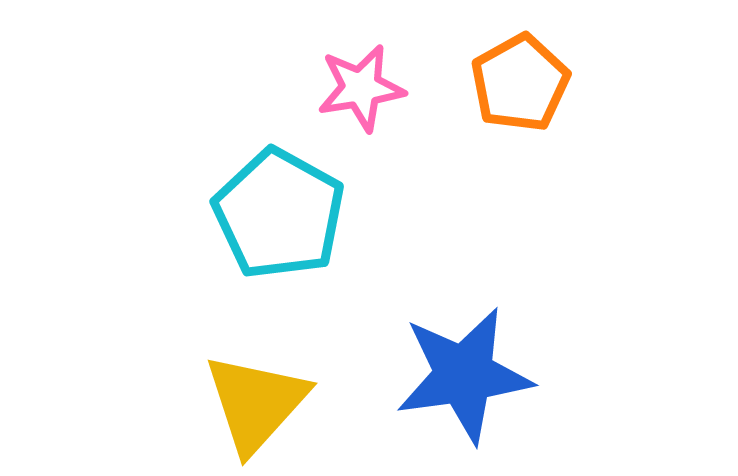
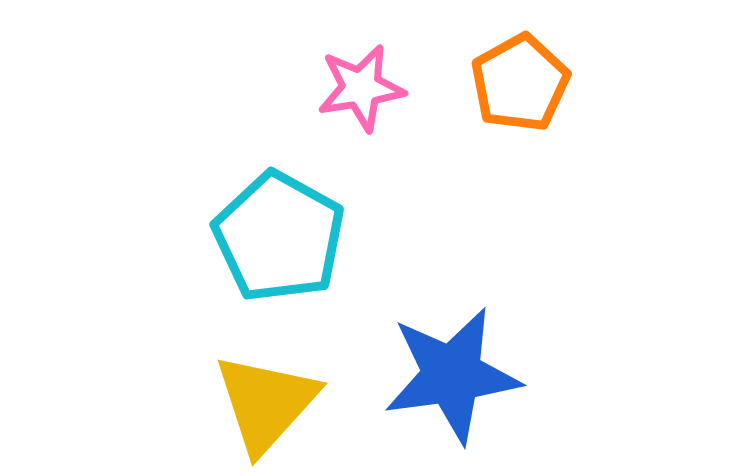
cyan pentagon: moved 23 px down
blue star: moved 12 px left
yellow triangle: moved 10 px right
